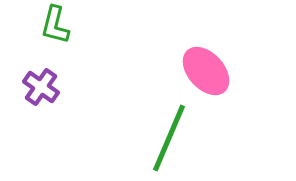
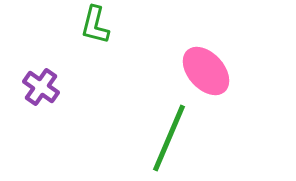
green L-shape: moved 40 px right
